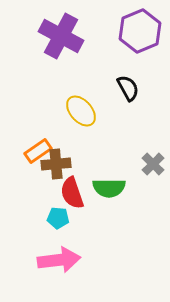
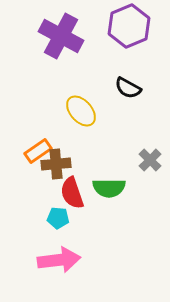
purple hexagon: moved 11 px left, 5 px up
black semicircle: rotated 148 degrees clockwise
gray cross: moved 3 px left, 4 px up
